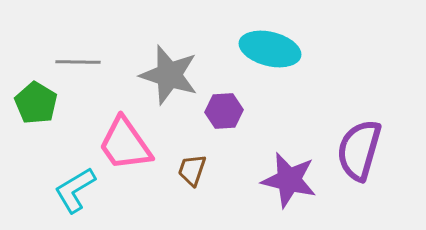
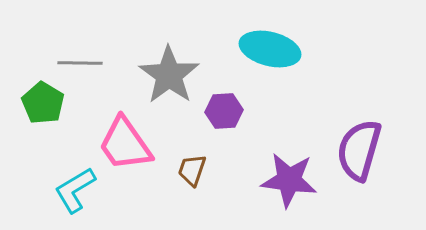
gray line: moved 2 px right, 1 px down
gray star: rotated 18 degrees clockwise
green pentagon: moved 7 px right
purple star: rotated 6 degrees counterclockwise
